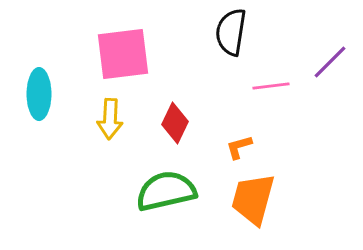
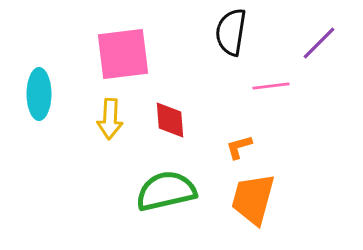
purple line: moved 11 px left, 19 px up
red diamond: moved 5 px left, 3 px up; rotated 30 degrees counterclockwise
